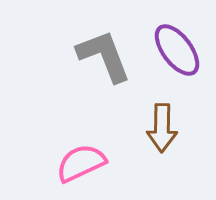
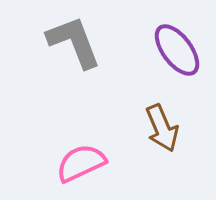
gray L-shape: moved 30 px left, 14 px up
brown arrow: rotated 24 degrees counterclockwise
